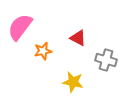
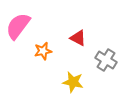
pink semicircle: moved 2 px left, 1 px up
gray cross: rotated 15 degrees clockwise
